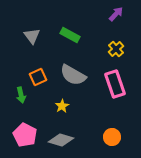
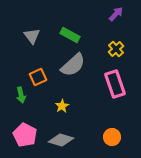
gray semicircle: moved 10 px up; rotated 72 degrees counterclockwise
